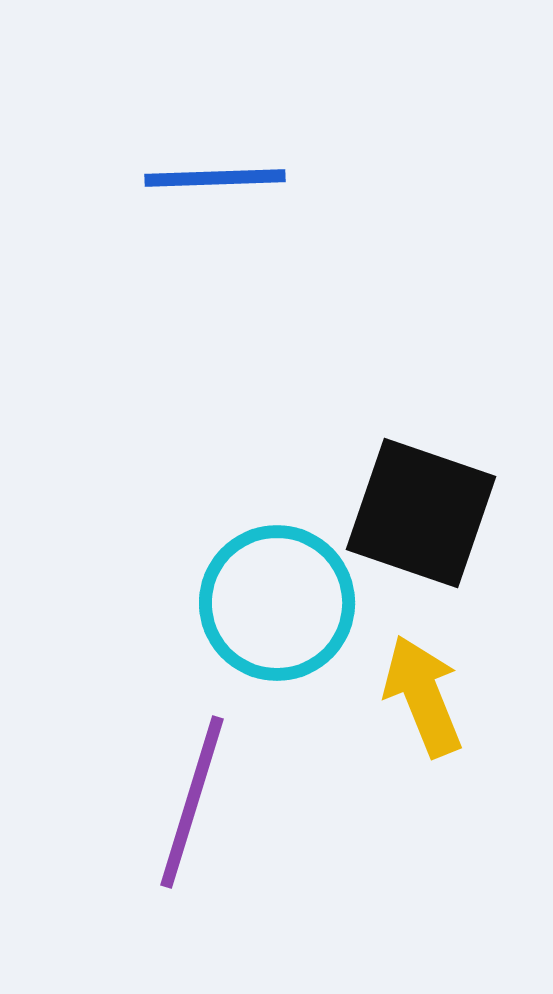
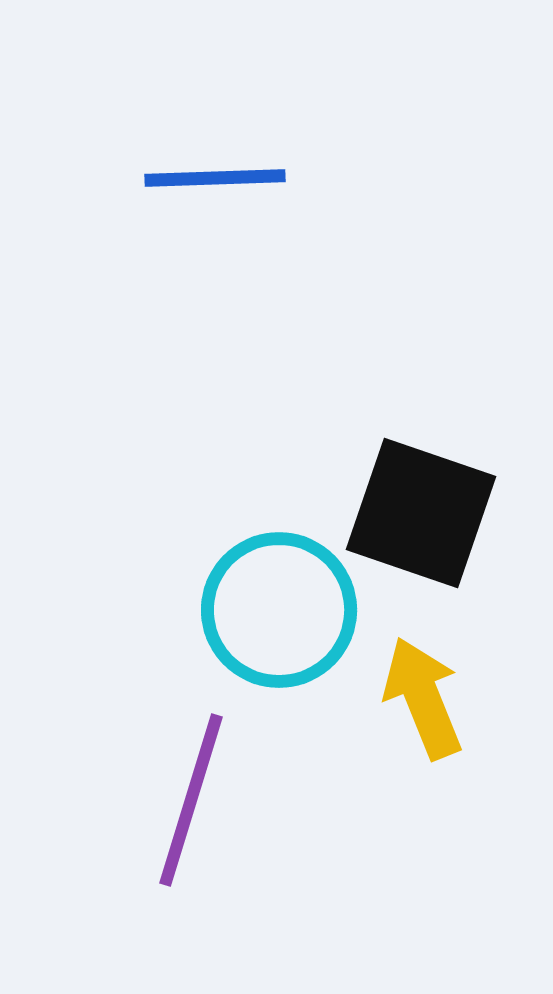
cyan circle: moved 2 px right, 7 px down
yellow arrow: moved 2 px down
purple line: moved 1 px left, 2 px up
